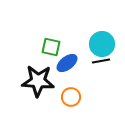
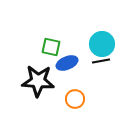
blue ellipse: rotated 15 degrees clockwise
orange circle: moved 4 px right, 2 px down
